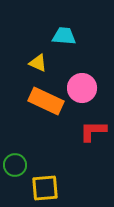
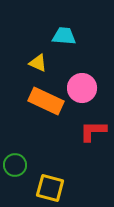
yellow square: moved 5 px right; rotated 20 degrees clockwise
